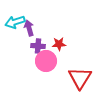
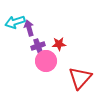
purple cross: rotated 24 degrees counterclockwise
red triangle: rotated 10 degrees clockwise
